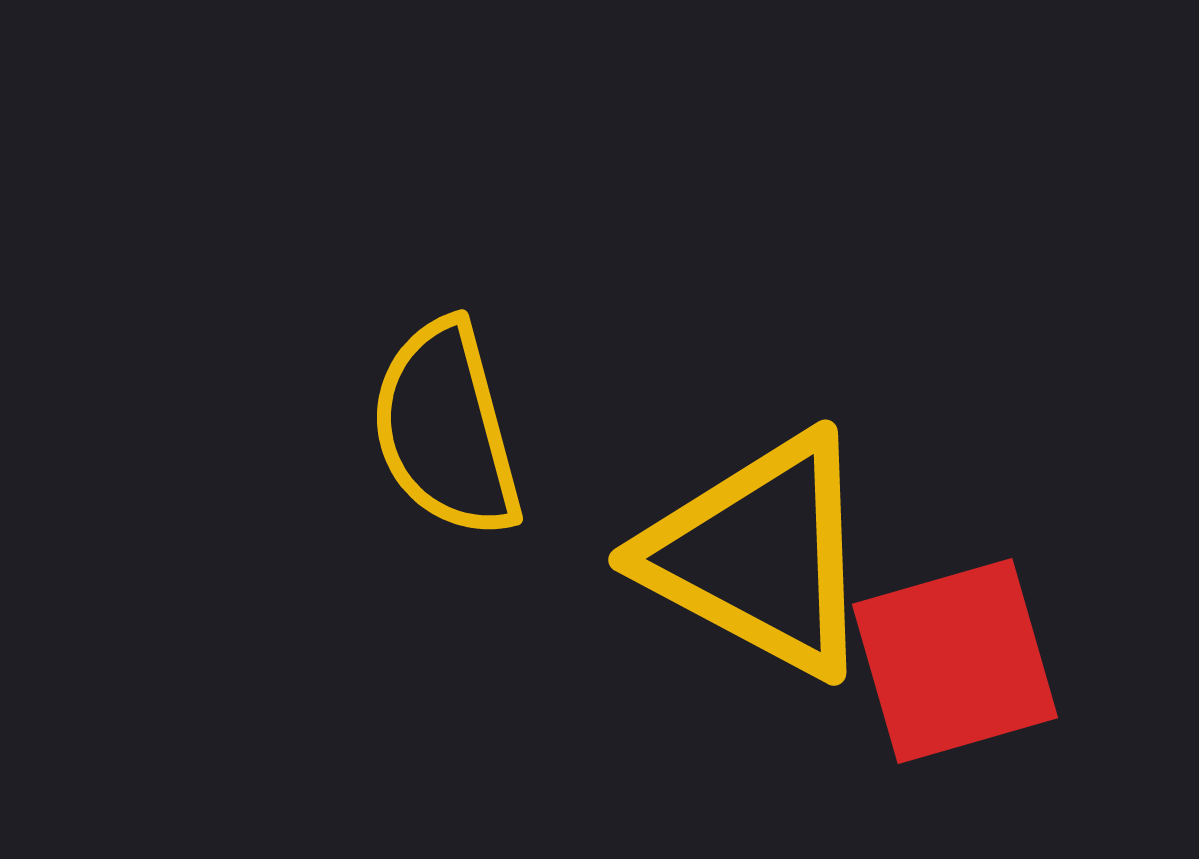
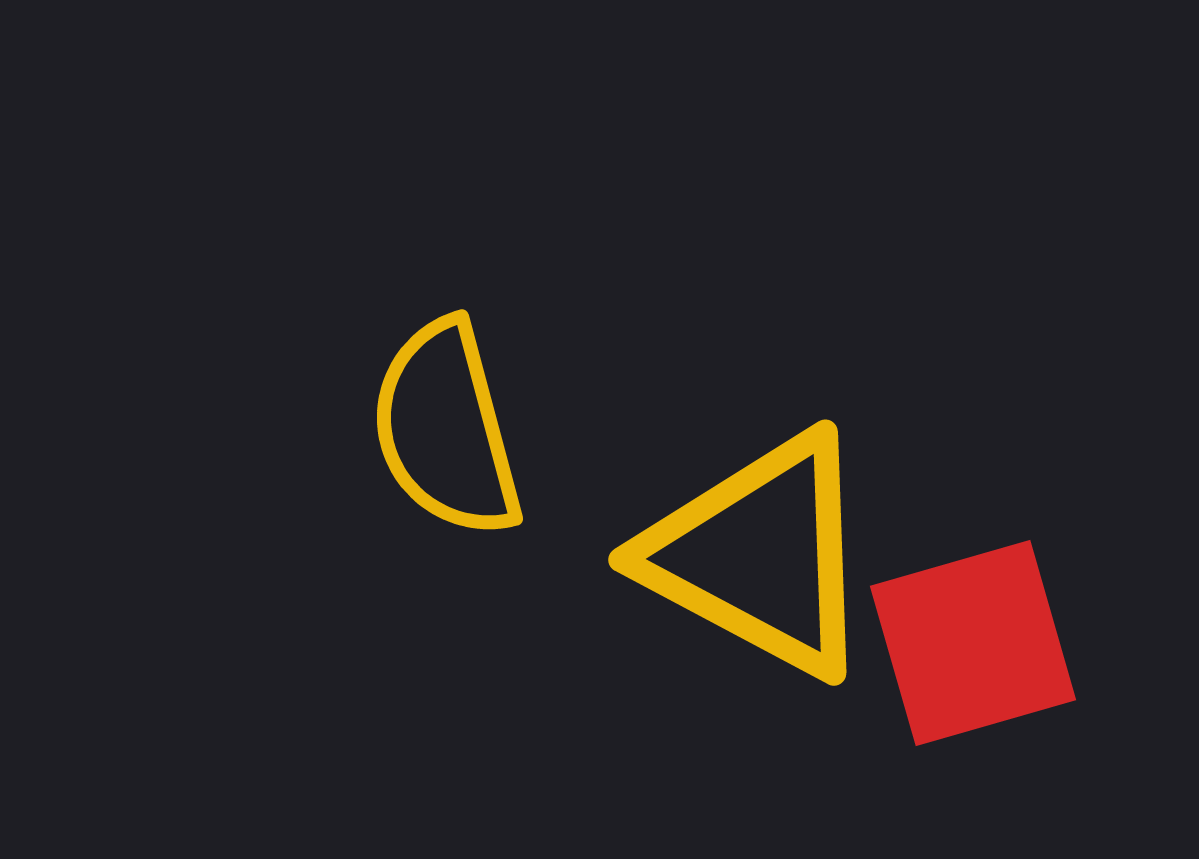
red square: moved 18 px right, 18 px up
